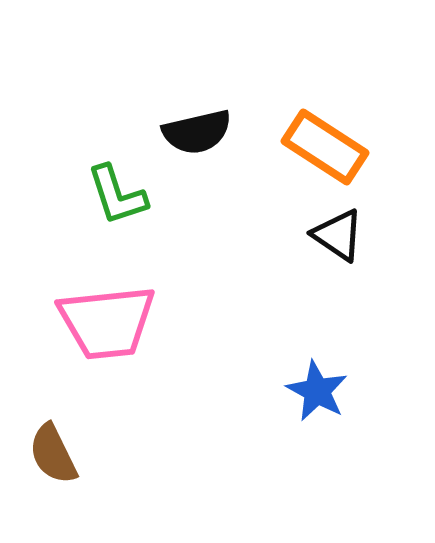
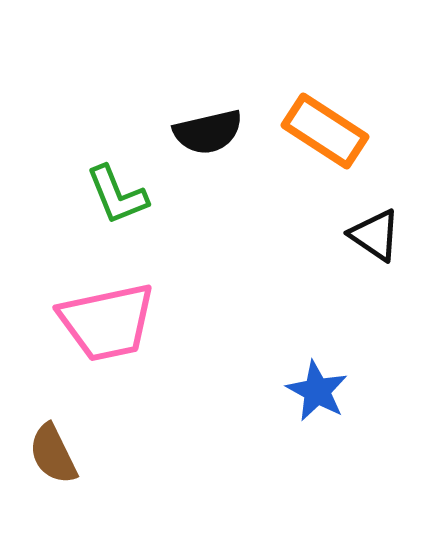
black semicircle: moved 11 px right
orange rectangle: moved 16 px up
green L-shape: rotated 4 degrees counterclockwise
black triangle: moved 37 px right
pink trapezoid: rotated 6 degrees counterclockwise
